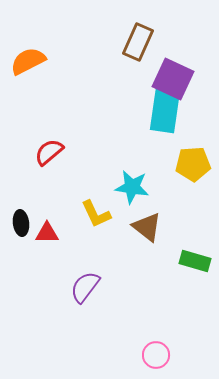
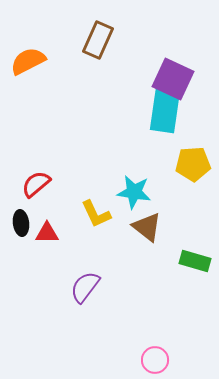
brown rectangle: moved 40 px left, 2 px up
red semicircle: moved 13 px left, 32 px down
cyan star: moved 2 px right, 5 px down
pink circle: moved 1 px left, 5 px down
